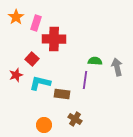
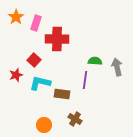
red cross: moved 3 px right
red square: moved 2 px right, 1 px down
